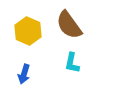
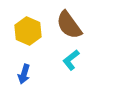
cyan L-shape: moved 1 px left, 3 px up; rotated 40 degrees clockwise
